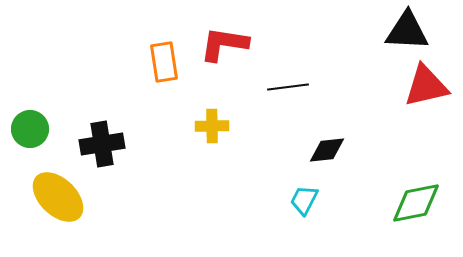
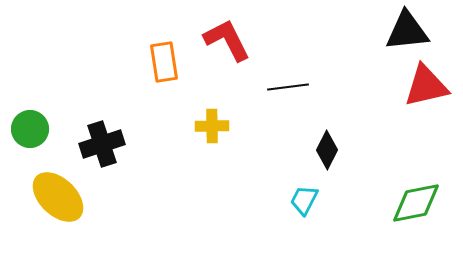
black triangle: rotated 9 degrees counterclockwise
red L-shape: moved 3 px right, 4 px up; rotated 54 degrees clockwise
black cross: rotated 9 degrees counterclockwise
black diamond: rotated 57 degrees counterclockwise
